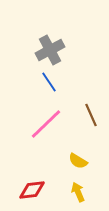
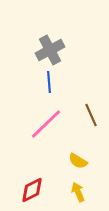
blue line: rotated 30 degrees clockwise
red diamond: rotated 20 degrees counterclockwise
